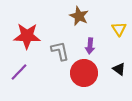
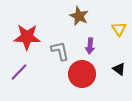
red star: moved 1 px down
red circle: moved 2 px left, 1 px down
